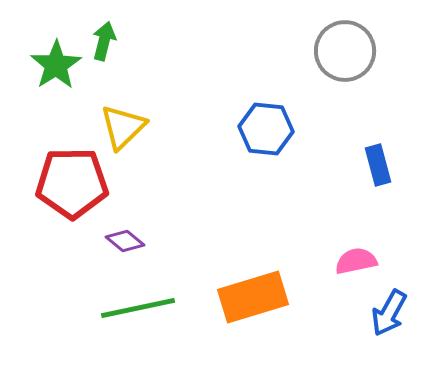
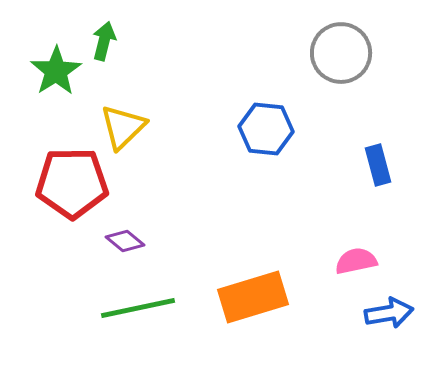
gray circle: moved 4 px left, 2 px down
green star: moved 6 px down
blue arrow: rotated 129 degrees counterclockwise
